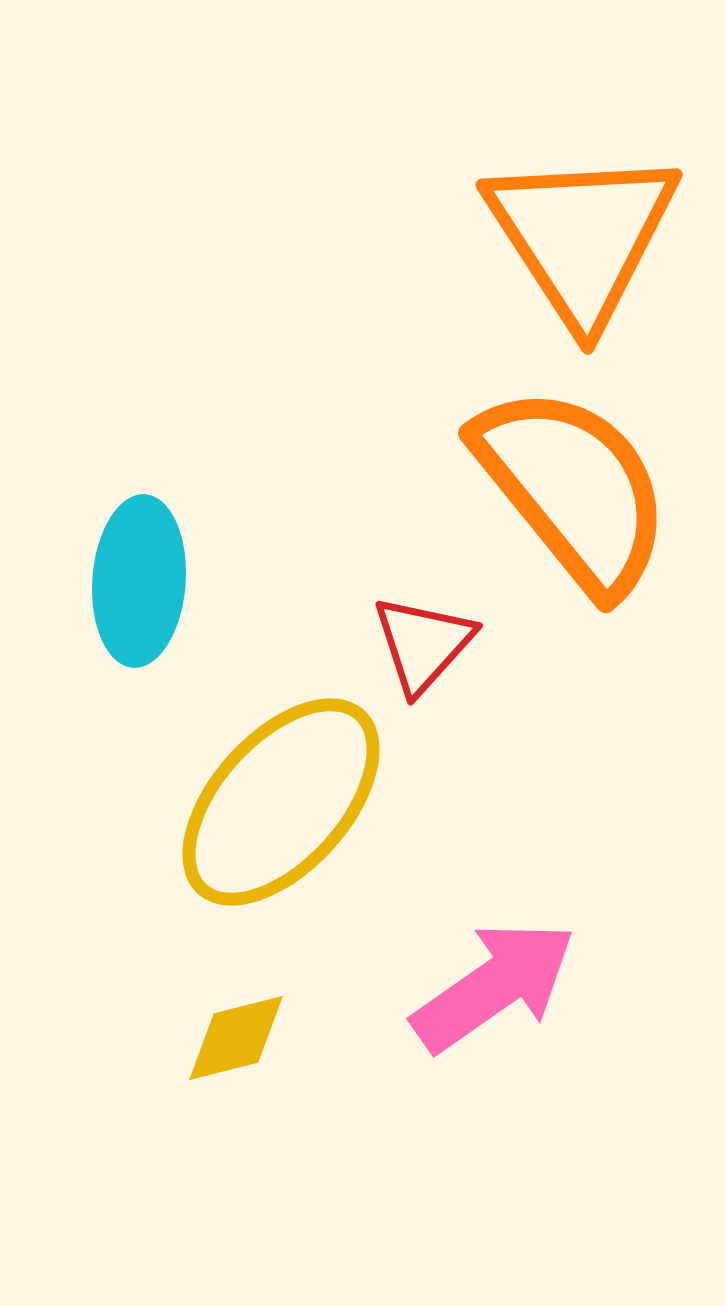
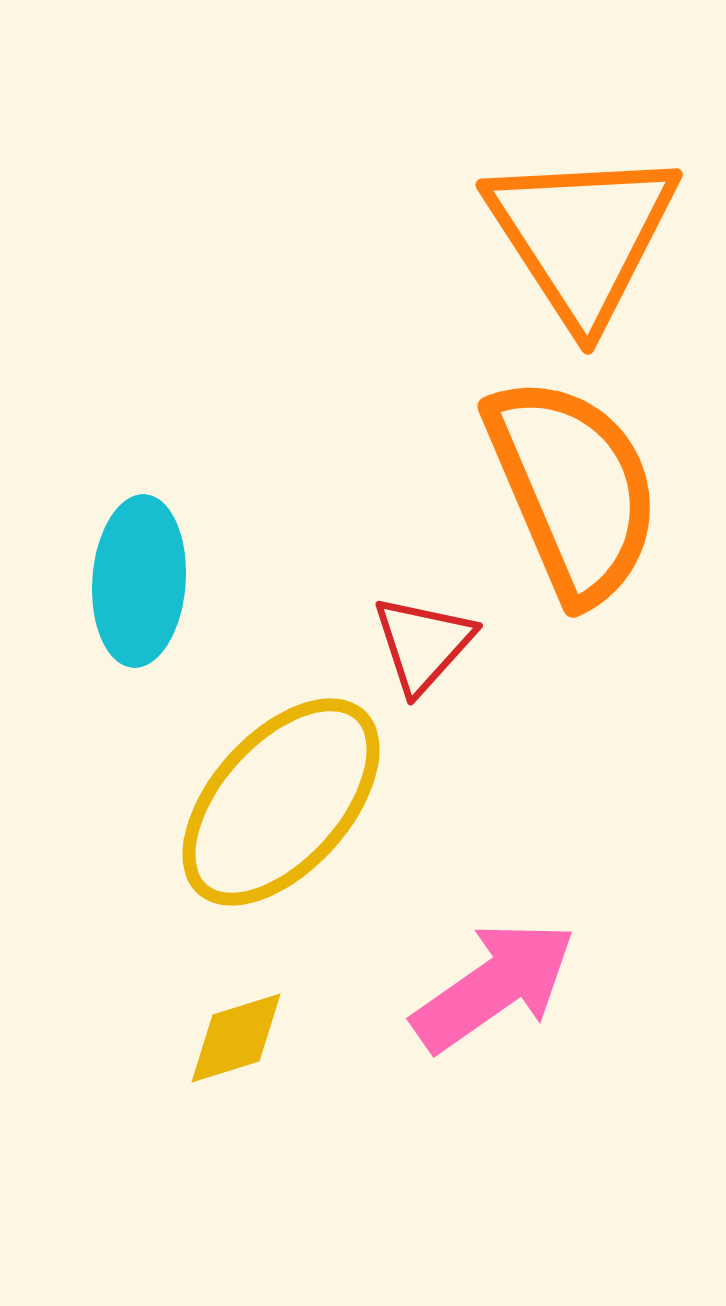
orange semicircle: rotated 16 degrees clockwise
yellow diamond: rotated 3 degrees counterclockwise
